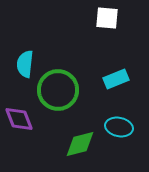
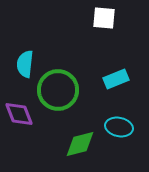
white square: moved 3 px left
purple diamond: moved 5 px up
